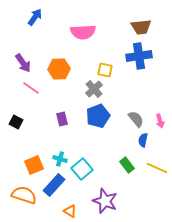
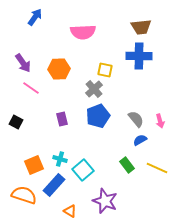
blue cross: rotated 10 degrees clockwise
blue semicircle: moved 3 px left; rotated 48 degrees clockwise
cyan square: moved 1 px right, 1 px down
